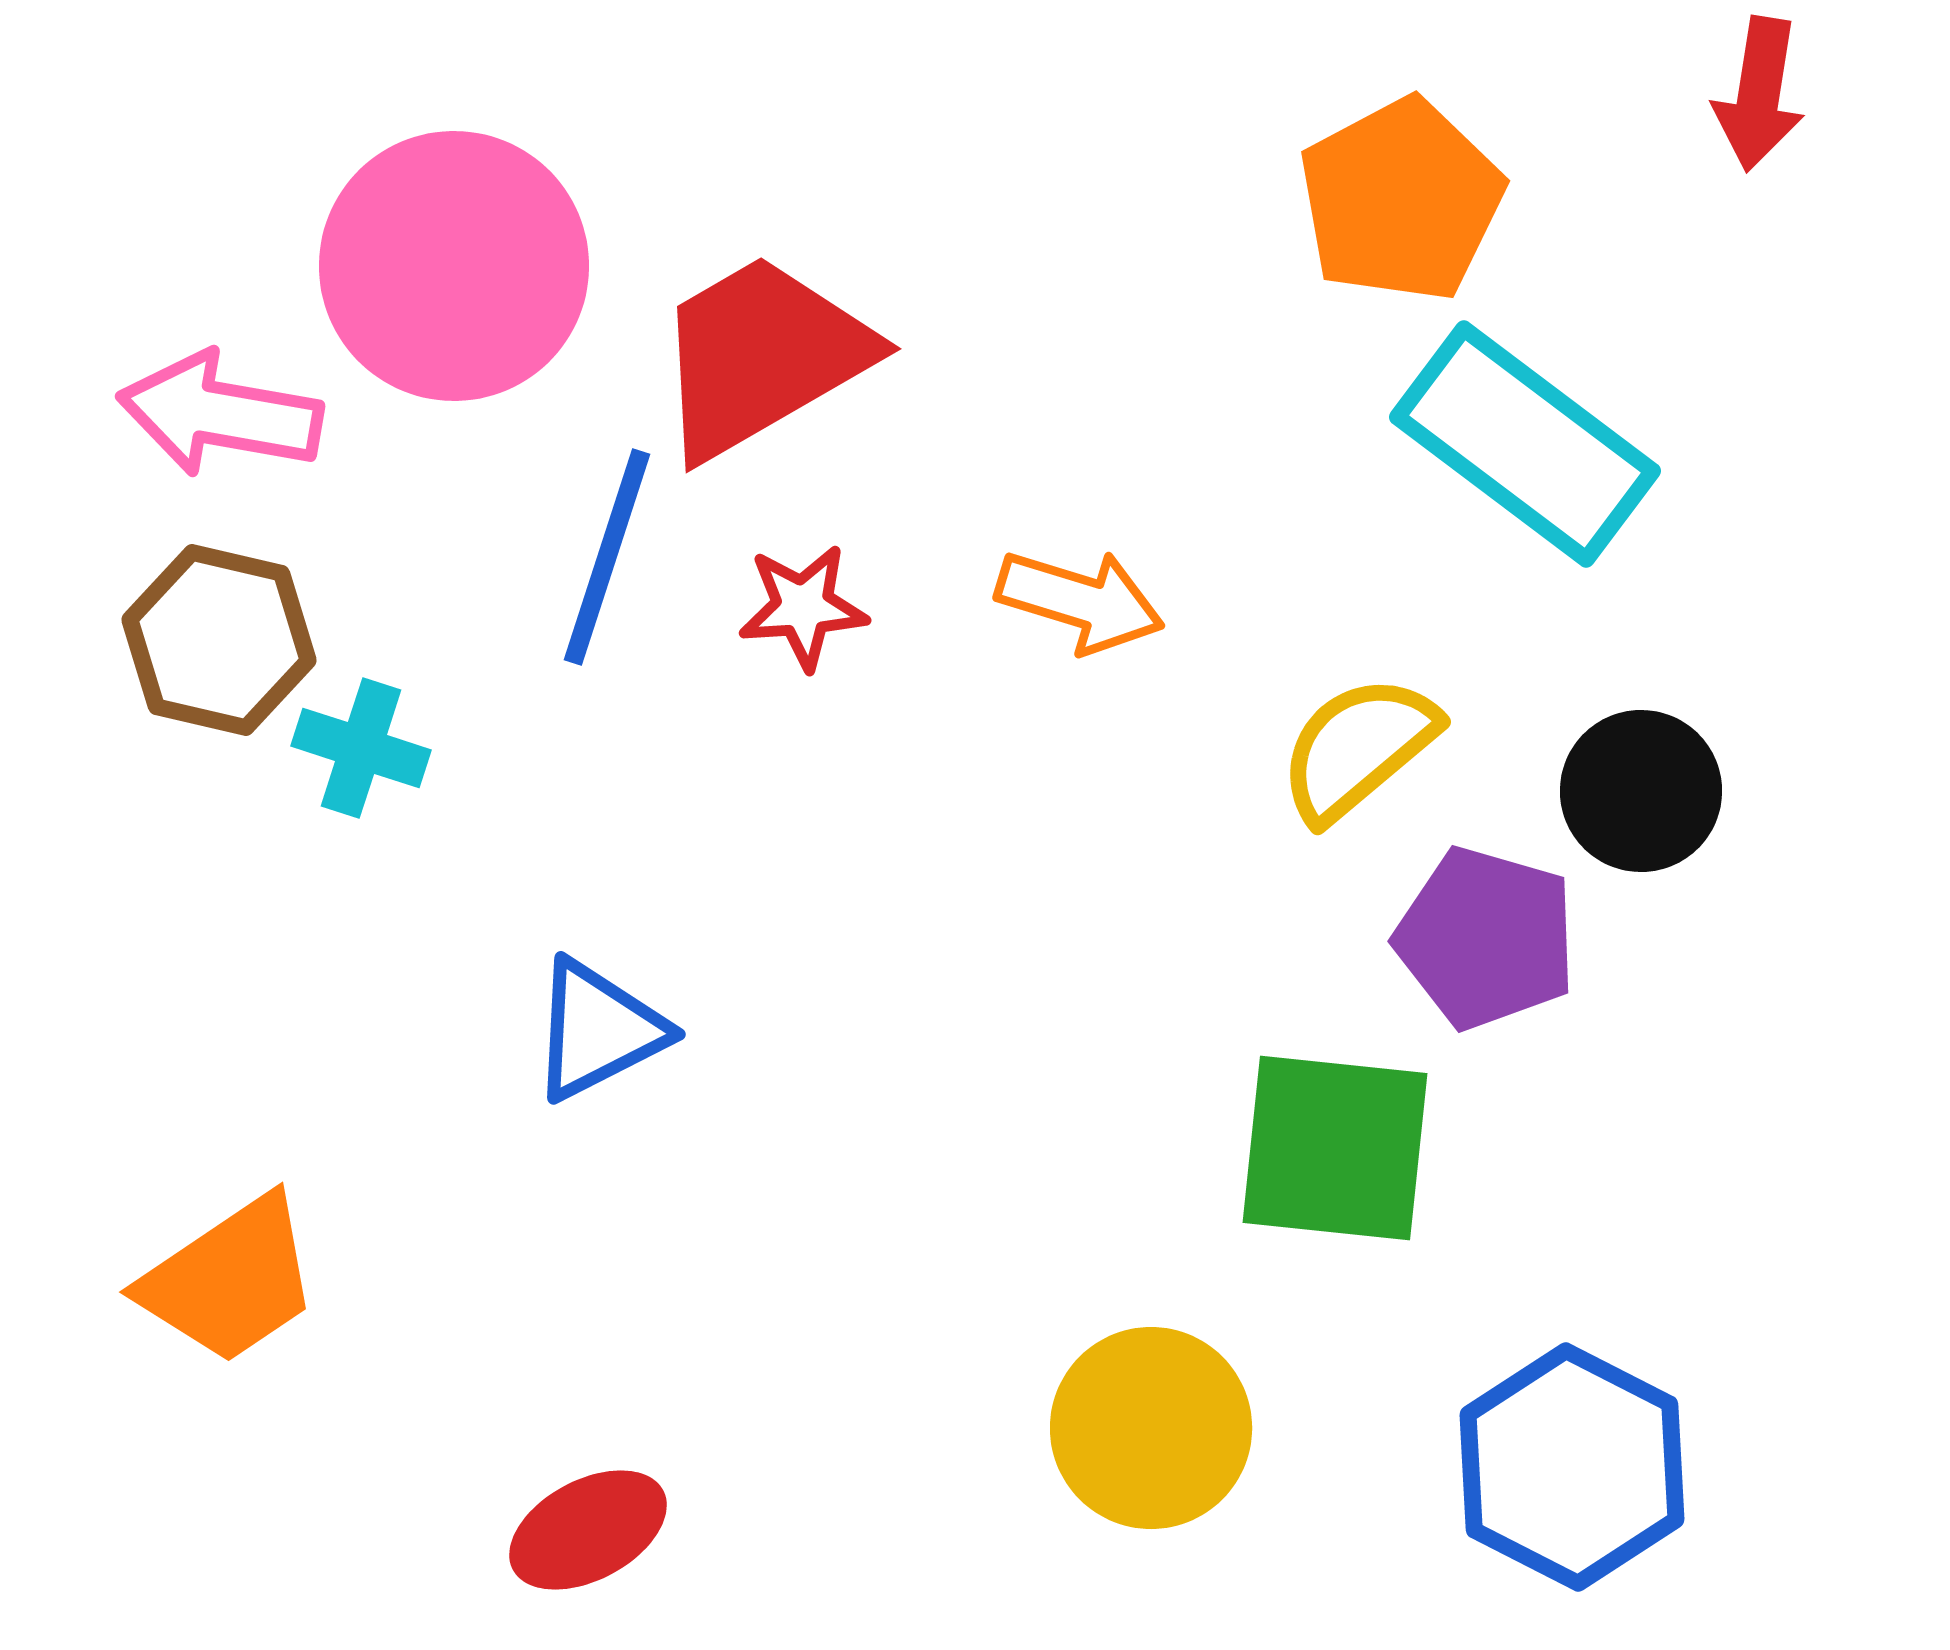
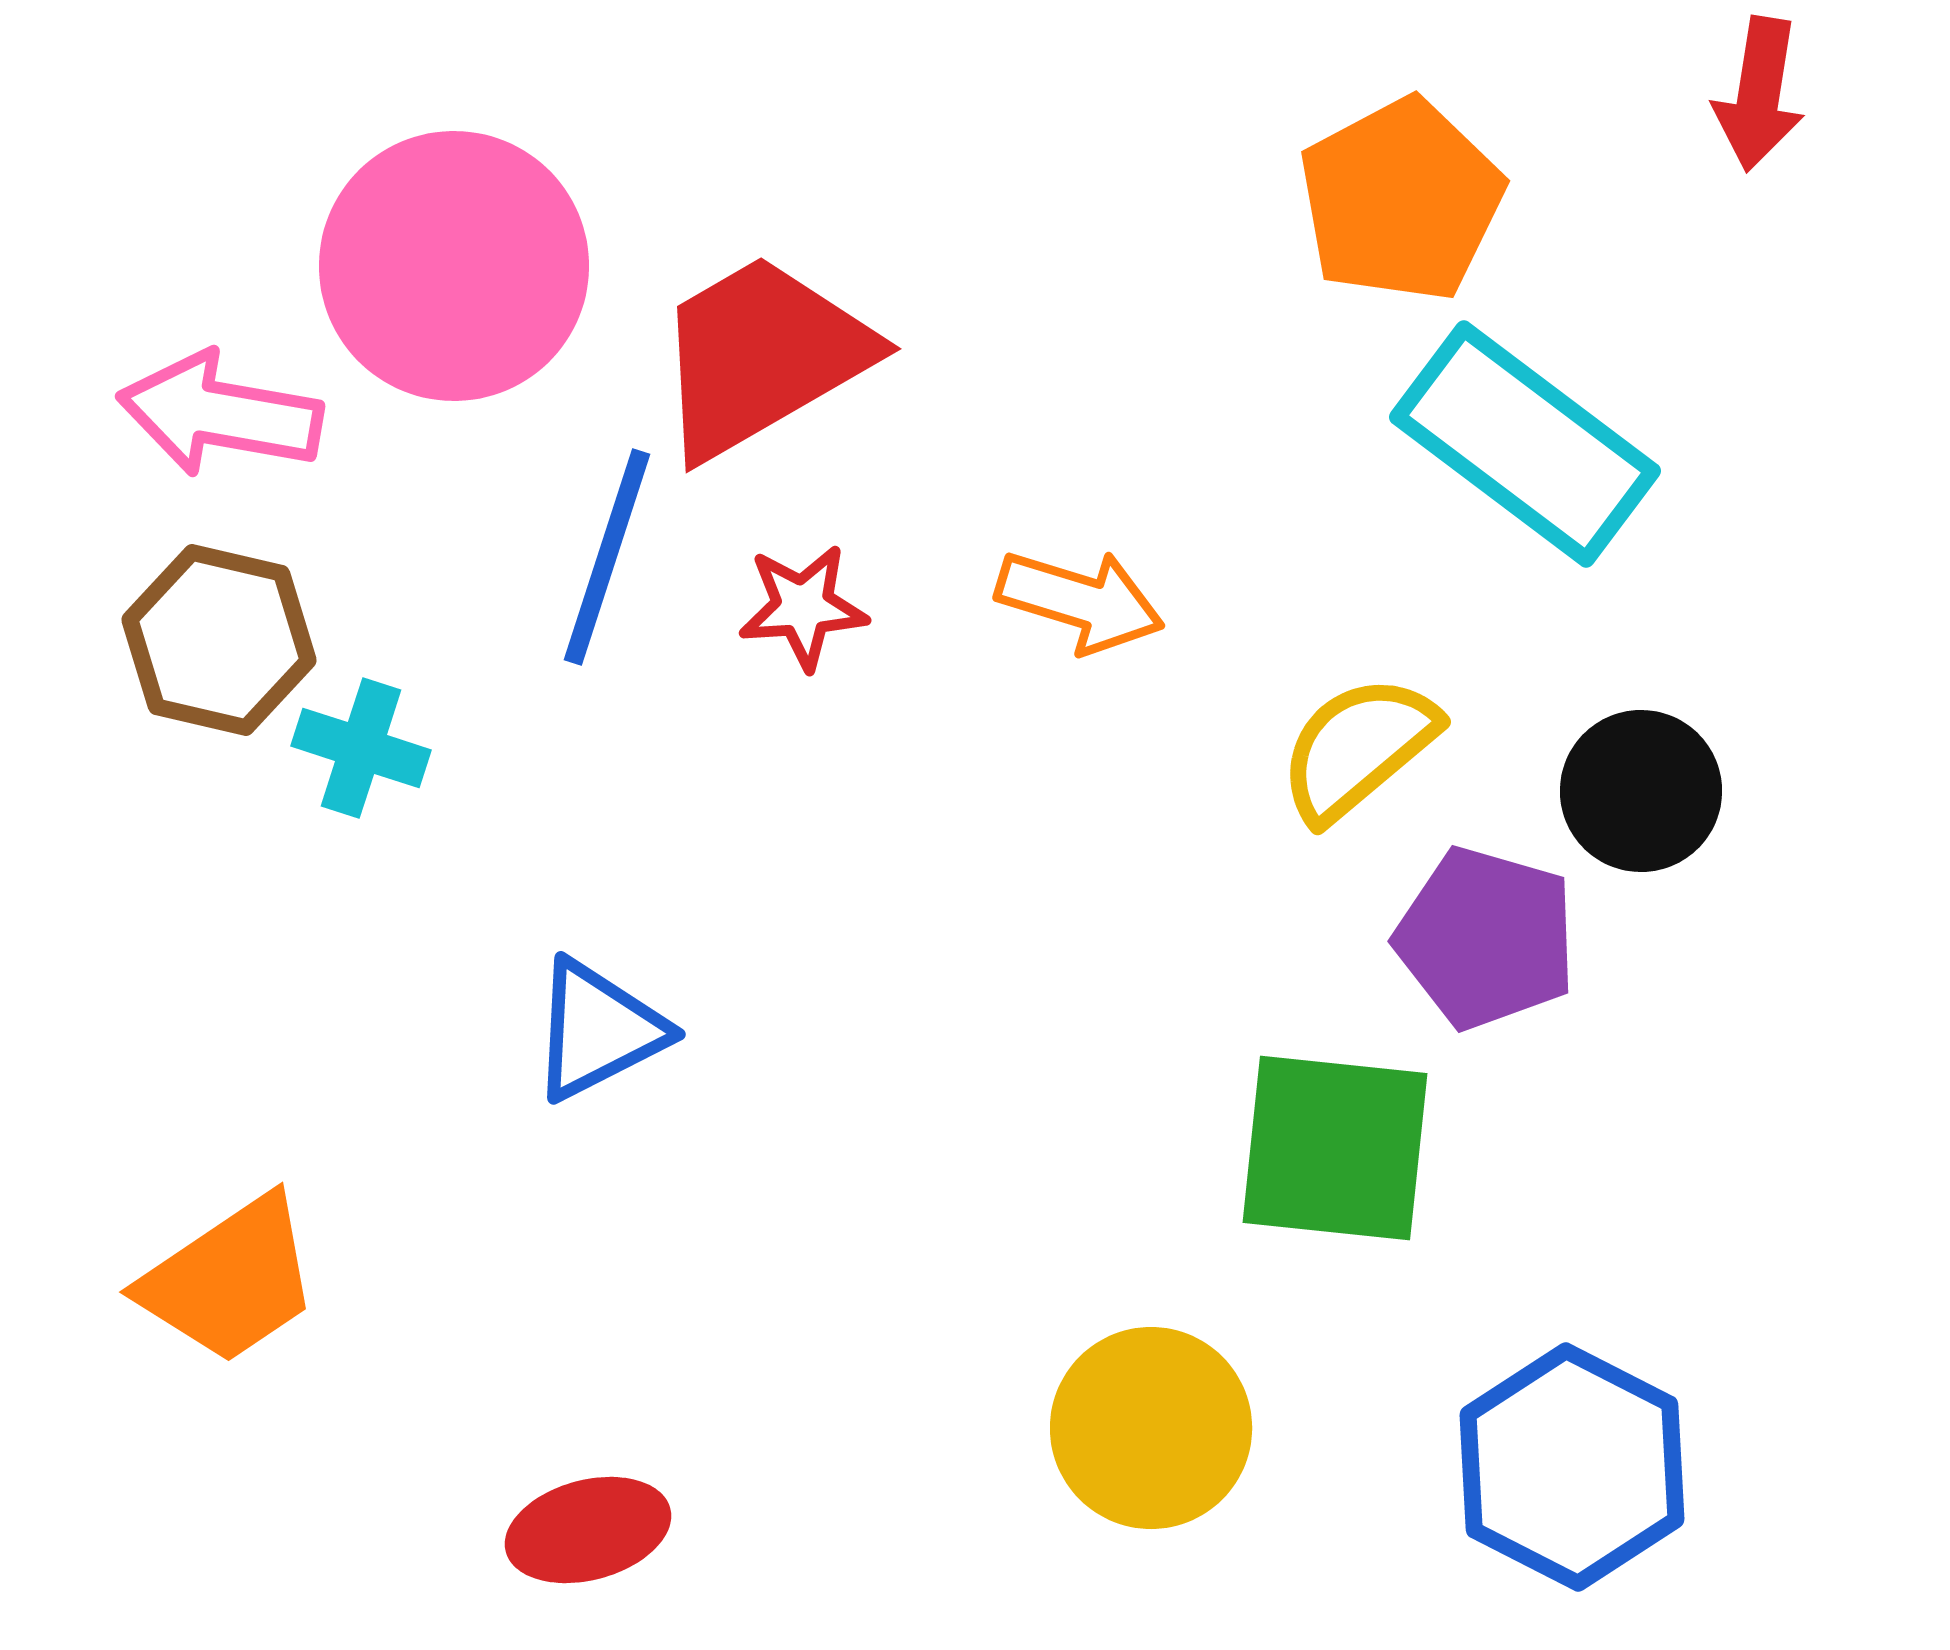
red ellipse: rotated 13 degrees clockwise
